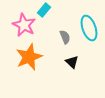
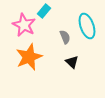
cyan rectangle: moved 1 px down
cyan ellipse: moved 2 px left, 2 px up
